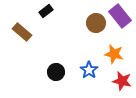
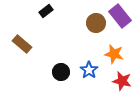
brown rectangle: moved 12 px down
black circle: moved 5 px right
